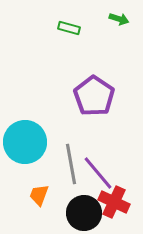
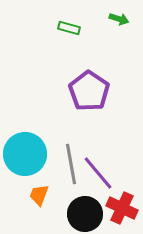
purple pentagon: moved 5 px left, 5 px up
cyan circle: moved 12 px down
red cross: moved 8 px right, 6 px down
black circle: moved 1 px right, 1 px down
